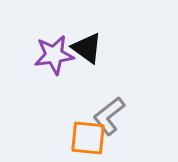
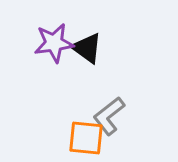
purple star: moved 12 px up
orange square: moved 2 px left
